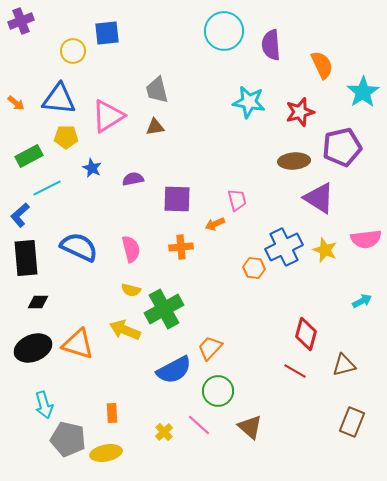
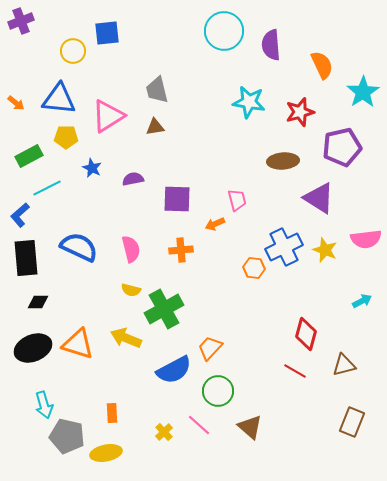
brown ellipse at (294, 161): moved 11 px left
orange cross at (181, 247): moved 3 px down
yellow arrow at (125, 330): moved 1 px right, 8 px down
gray pentagon at (68, 439): moved 1 px left, 3 px up
